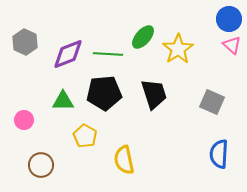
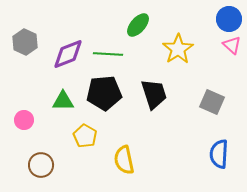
green ellipse: moved 5 px left, 12 px up
